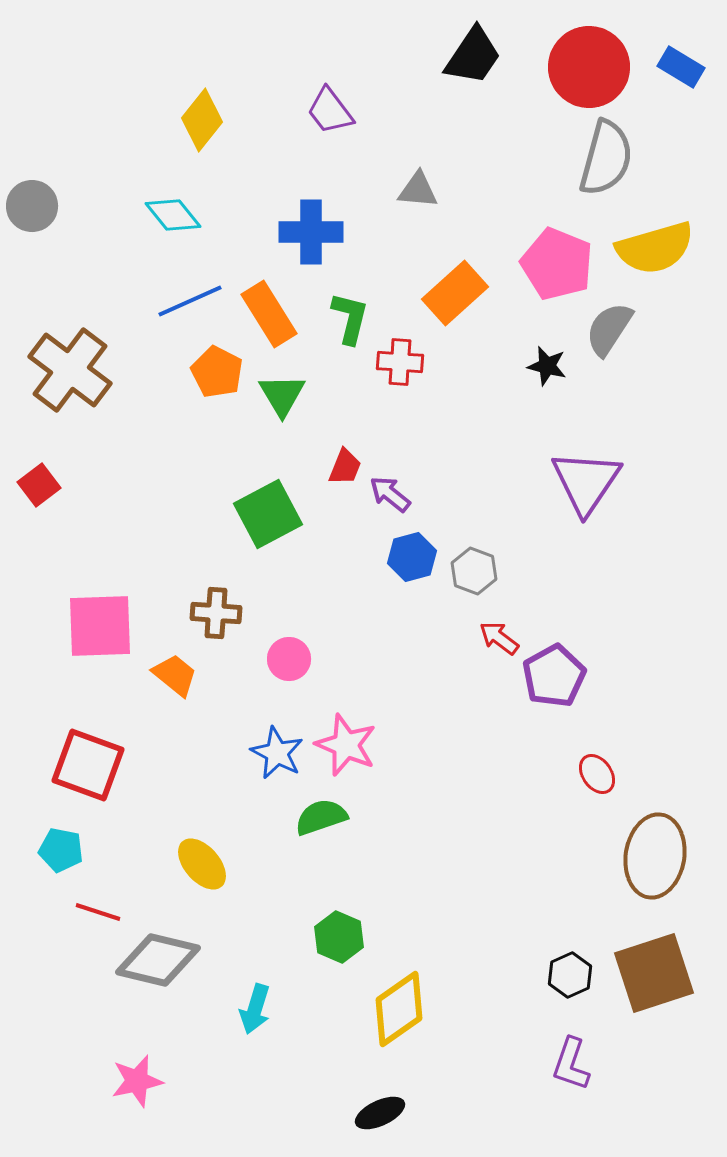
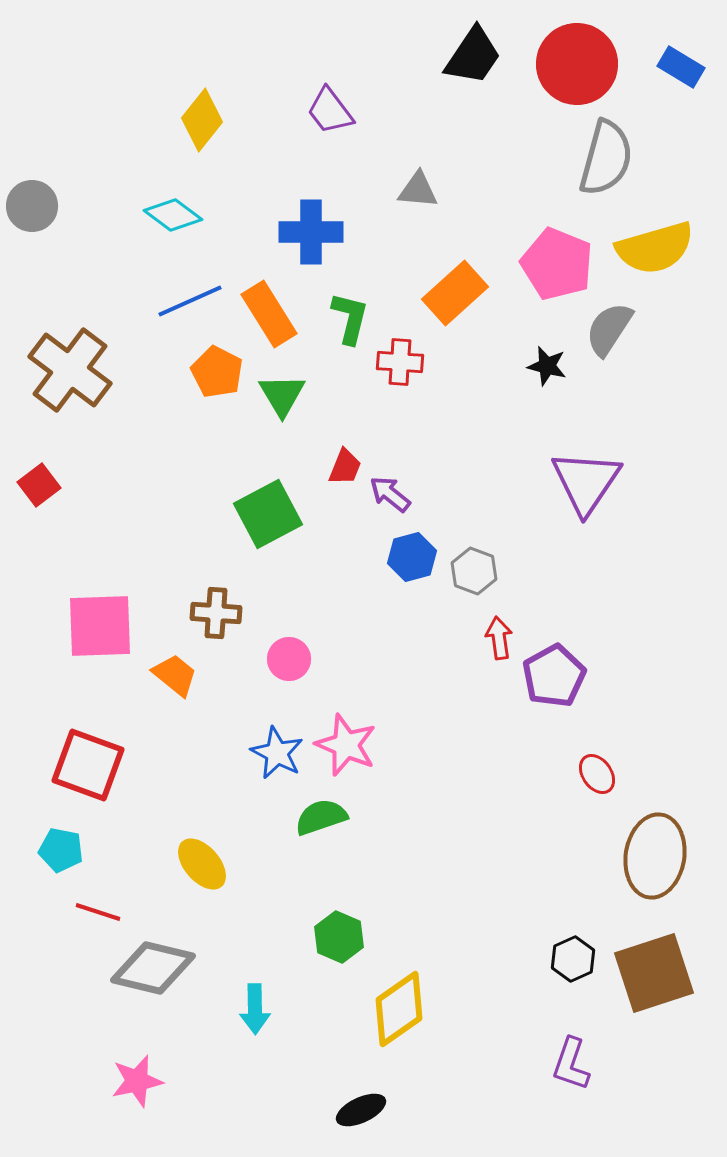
red circle at (589, 67): moved 12 px left, 3 px up
cyan diamond at (173, 215): rotated 14 degrees counterclockwise
red arrow at (499, 638): rotated 45 degrees clockwise
gray diamond at (158, 960): moved 5 px left, 8 px down
black hexagon at (570, 975): moved 3 px right, 16 px up
cyan arrow at (255, 1009): rotated 18 degrees counterclockwise
black ellipse at (380, 1113): moved 19 px left, 3 px up
